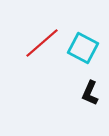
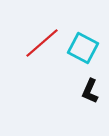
black L-shape: moved 2 px up
